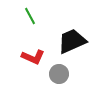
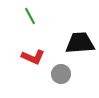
black trapezoid: moved 8 px right, 2 px down; rotated 20 degrees clockwise
gray circle: moved 2 px right
